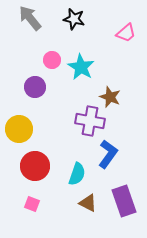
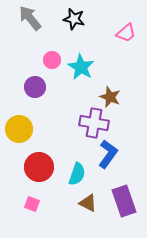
purple cross: moved 4 px right, 2 px down
red circle: moved 4 px right, 1 px down
